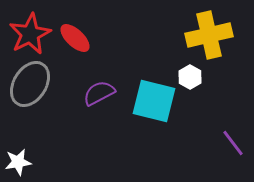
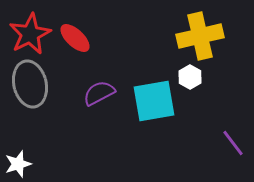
yellow cross: moved 9 px left, 1 px down
gray ellipse: rotated 45 degrees counterclockwise
cyan square: rotated 24 degrees counterclockwise
white star: moved 2 px down; rotated 8 degrees counterclockwise
